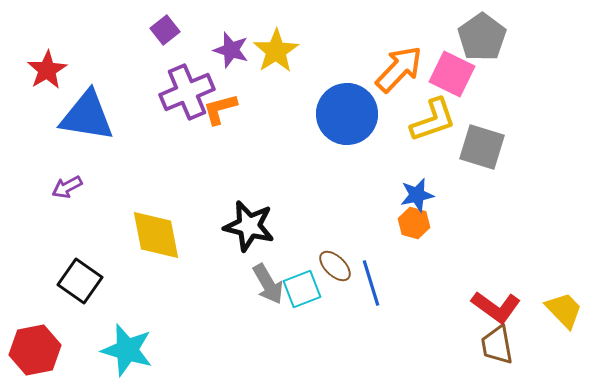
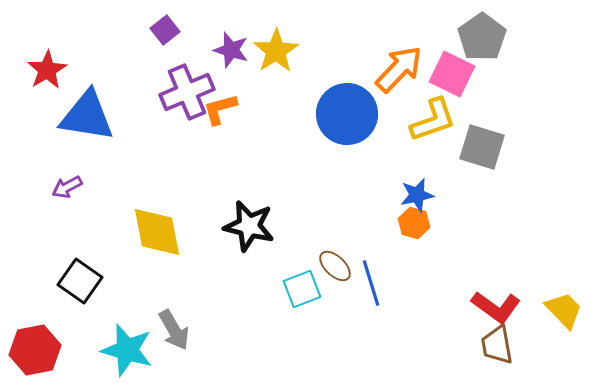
yellow diamond: moved 1 px right, 3 px up
gray arrow: moved 94 px left, 46 px down
